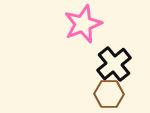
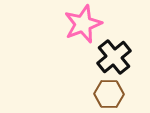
black cross: moved 7 px up
